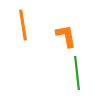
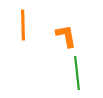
orange line: rotated 8 degrees clockwise
